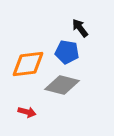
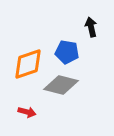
black arrow: moved 11 px right, 1 px up; rotated 24 degrees clockwise
orange diamond: rotated 12 degrees counterclockwise
gray diamond: moved 1 px left
